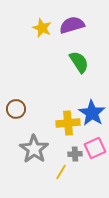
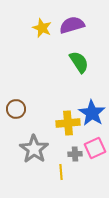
yellow line: rotated 35 degrees counterclockwise
